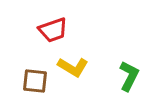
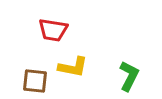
red trapezoid: rotated 28 degrees clockwise
yellow L-shape: rotated 20 degrees counterclockwise
